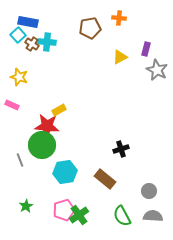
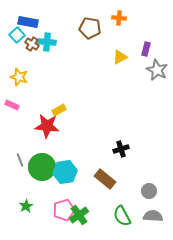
brown pentagon: rotated 20 degrees clockwise
cyan square: moved 1 px left
green circle: moved 22 px down
